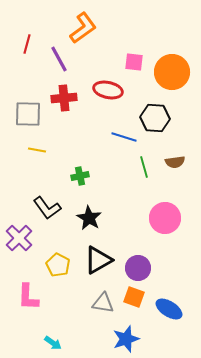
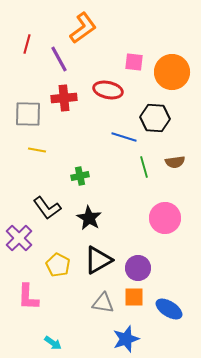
orange square: rotated 20 degrees counterclockwise
